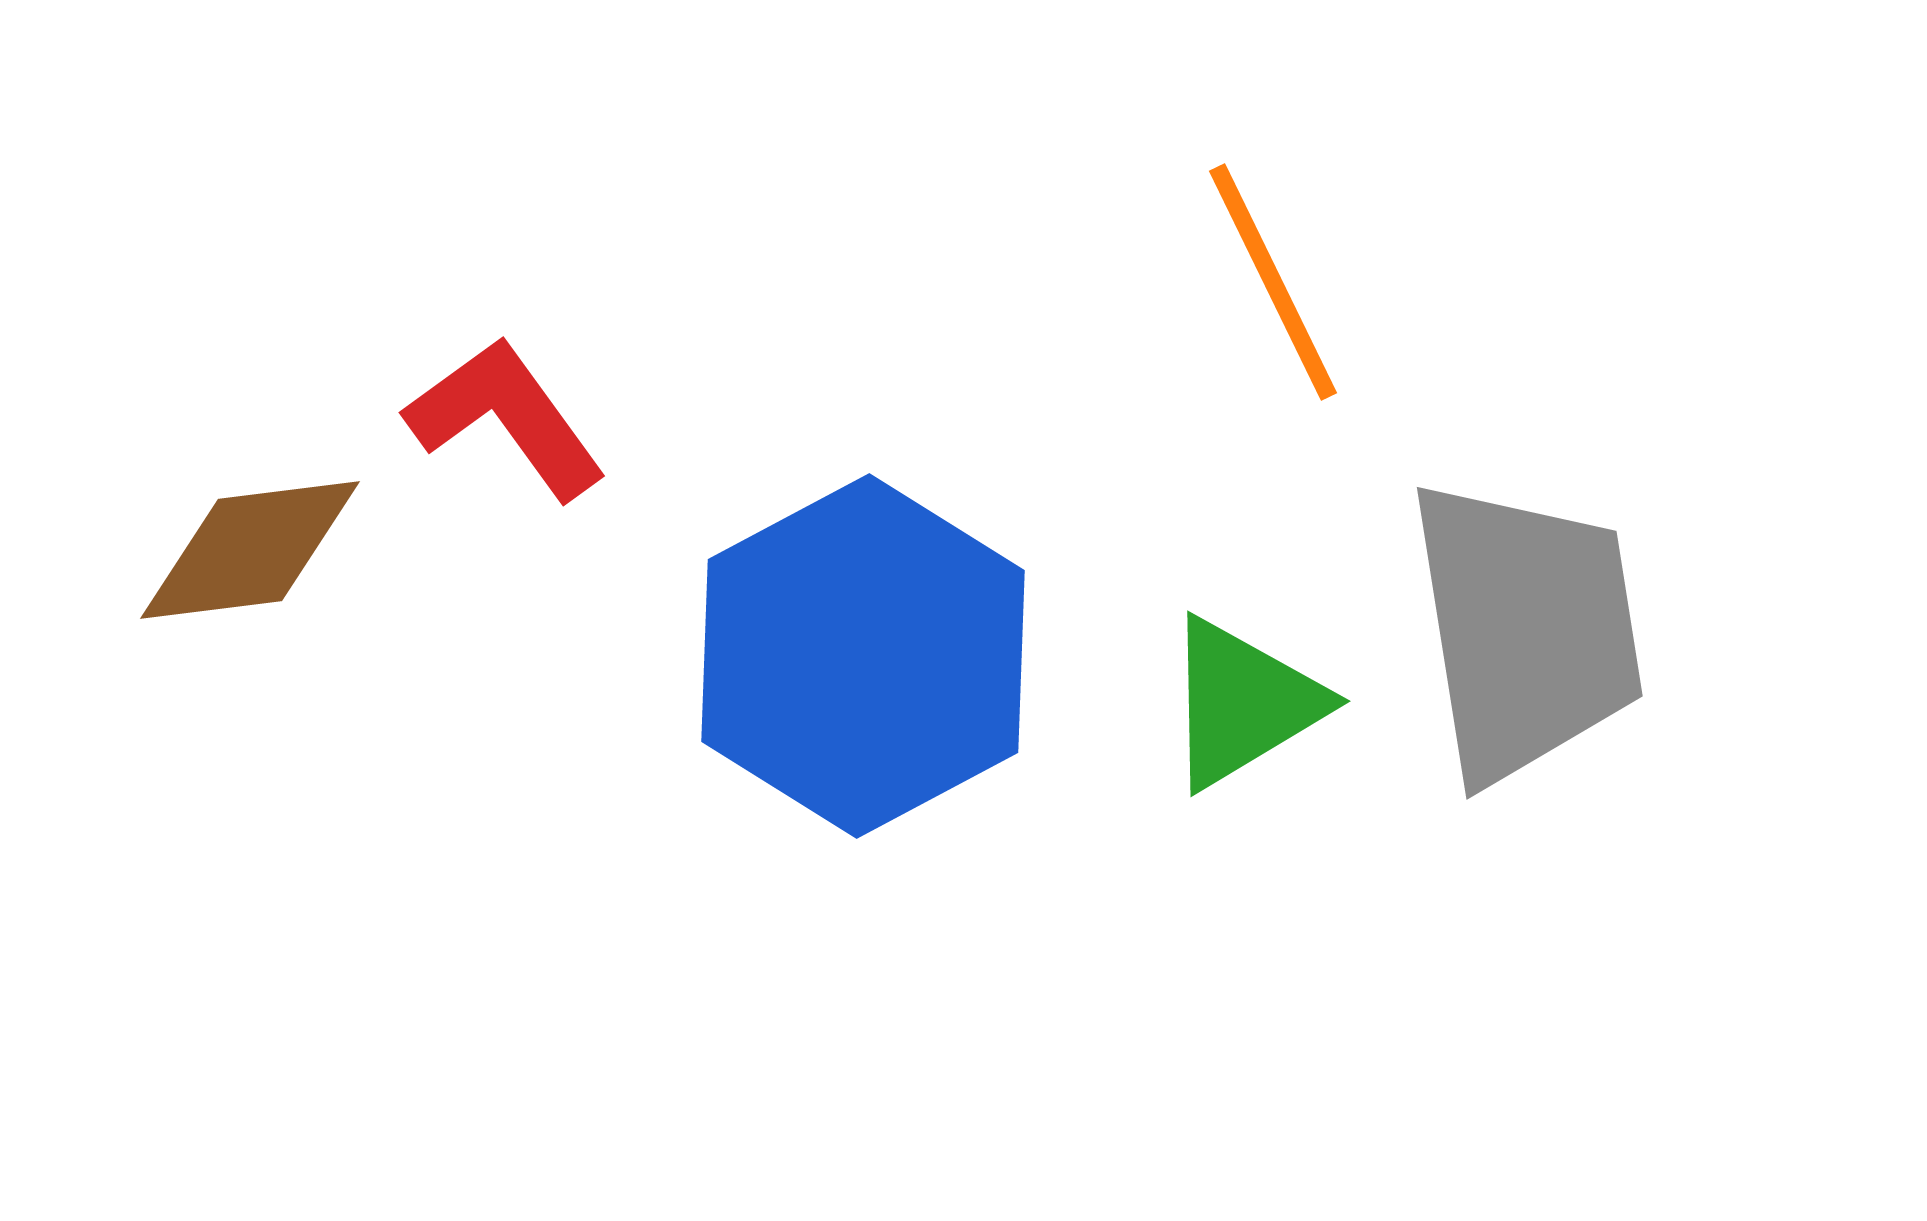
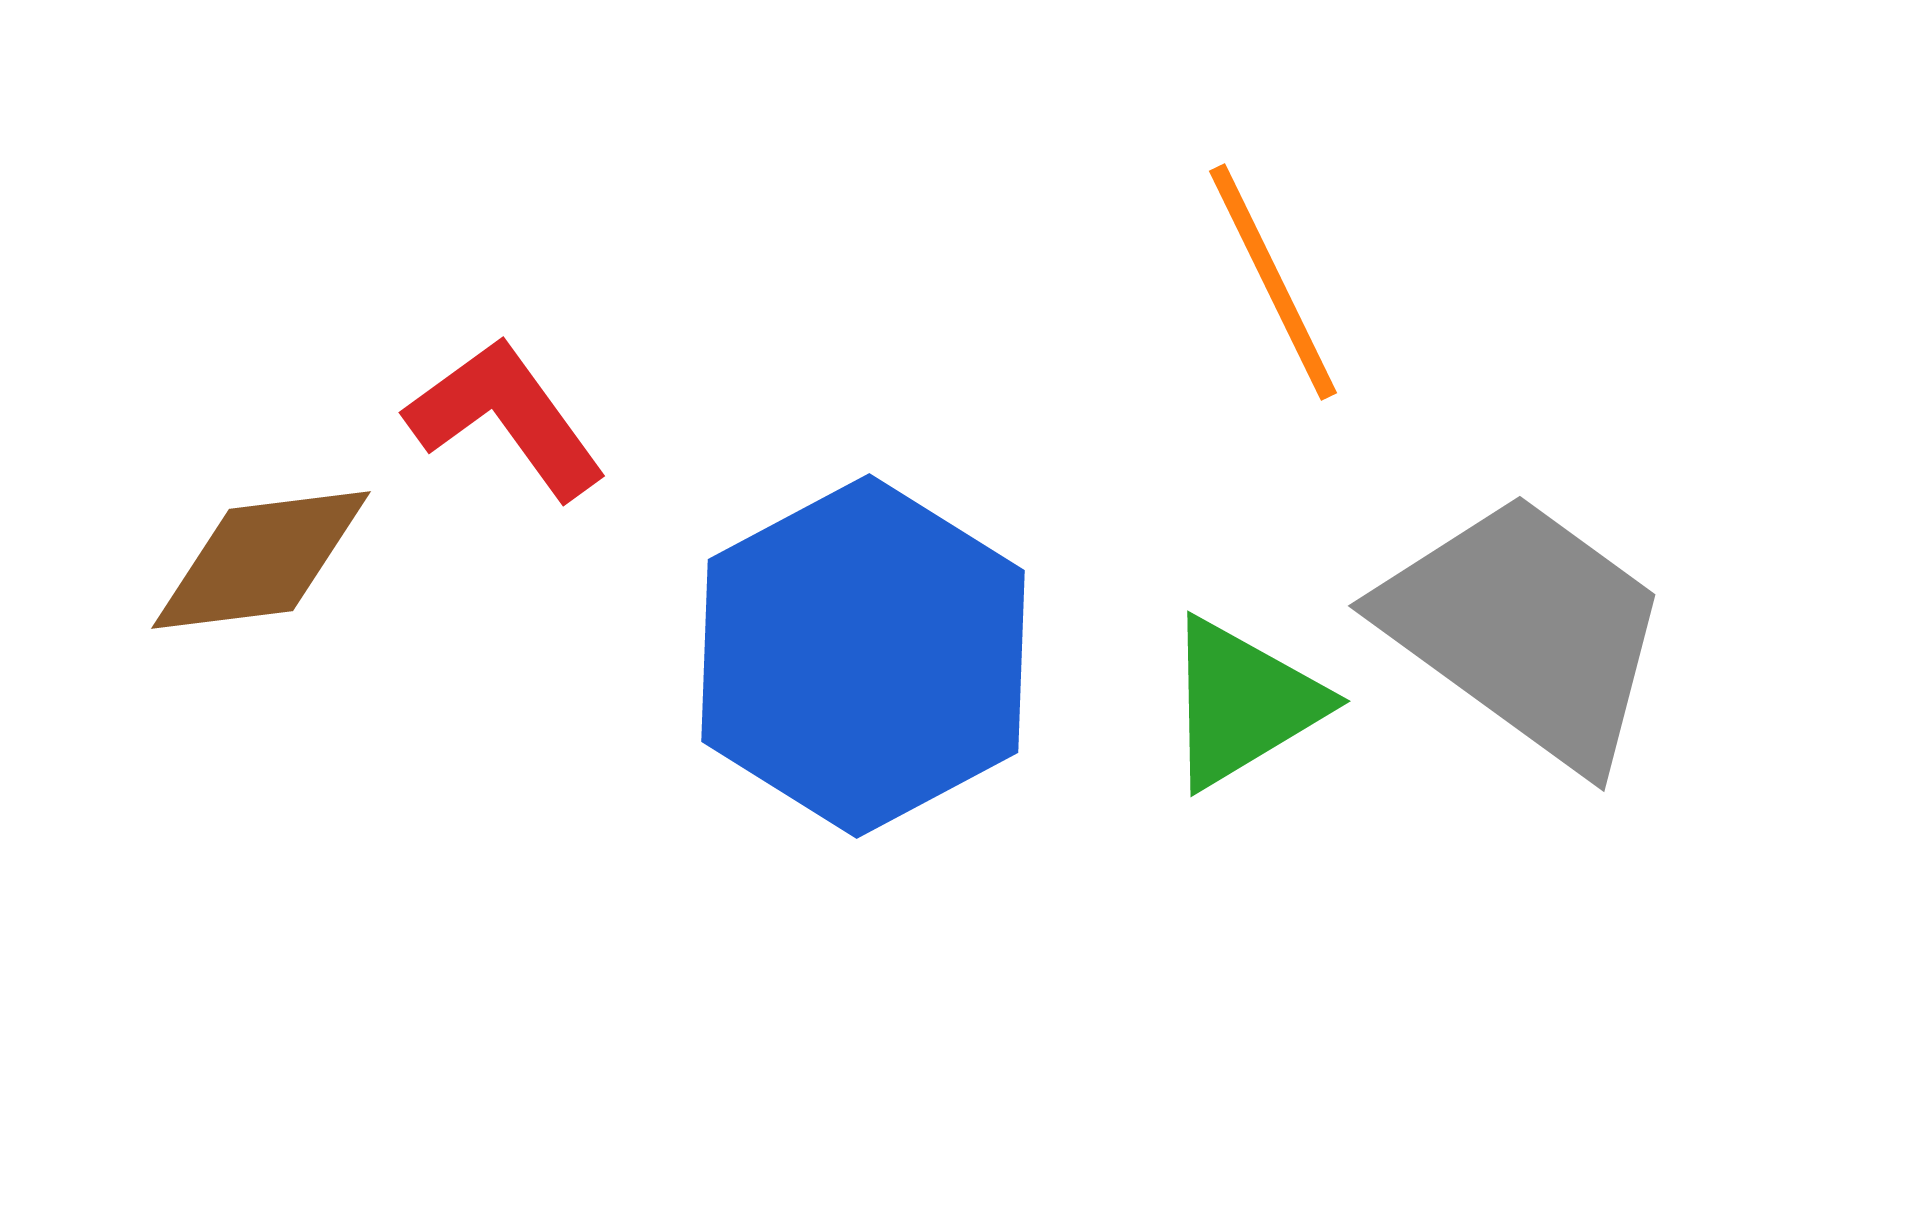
brown diamond: moved 11 px right, 10 px down
gray trapezoid: rotated 45 degrees counterclockwise
